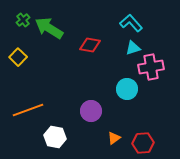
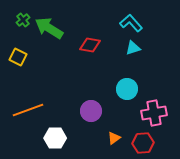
yellow square: rotated 18 degrees counterclockwise
pink cross: moved 3 px right, 46 px down
white hexagon: moved 1 px down; rotated 10 degrees counterclockwise
